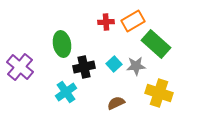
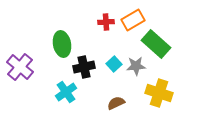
orange rectangle: moved 1 px up
